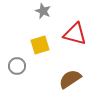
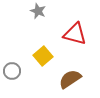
gray star: moved 5 px left
yellow square: moved 3 px right, 11 px down; rotated 24 degrees counterclockwise
gray circle: moved 5 px left, 5 px down
